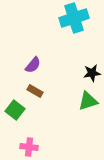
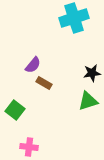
brown rectangle: moved 9 px right, 8 px up
